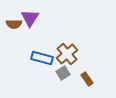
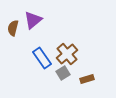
purple triangle: moved 3 px right, 2 px down; rotated 18 degrees clockwise
brown semicircle: moved 1 px left, 4 px down; rotated 105 degrees clockwise
blue rectangle: rotated 40 degrees clockwise
brown rectangle: rotated 72 degrees counterclockwise
